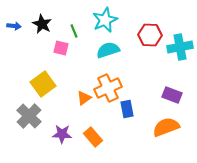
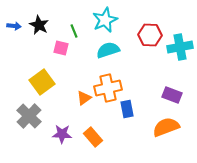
black star: moved 3 px left, 1 px down
yellow square: moved 1 px left, 2 px up
orange cross: rotated 12 degrees clockwise
